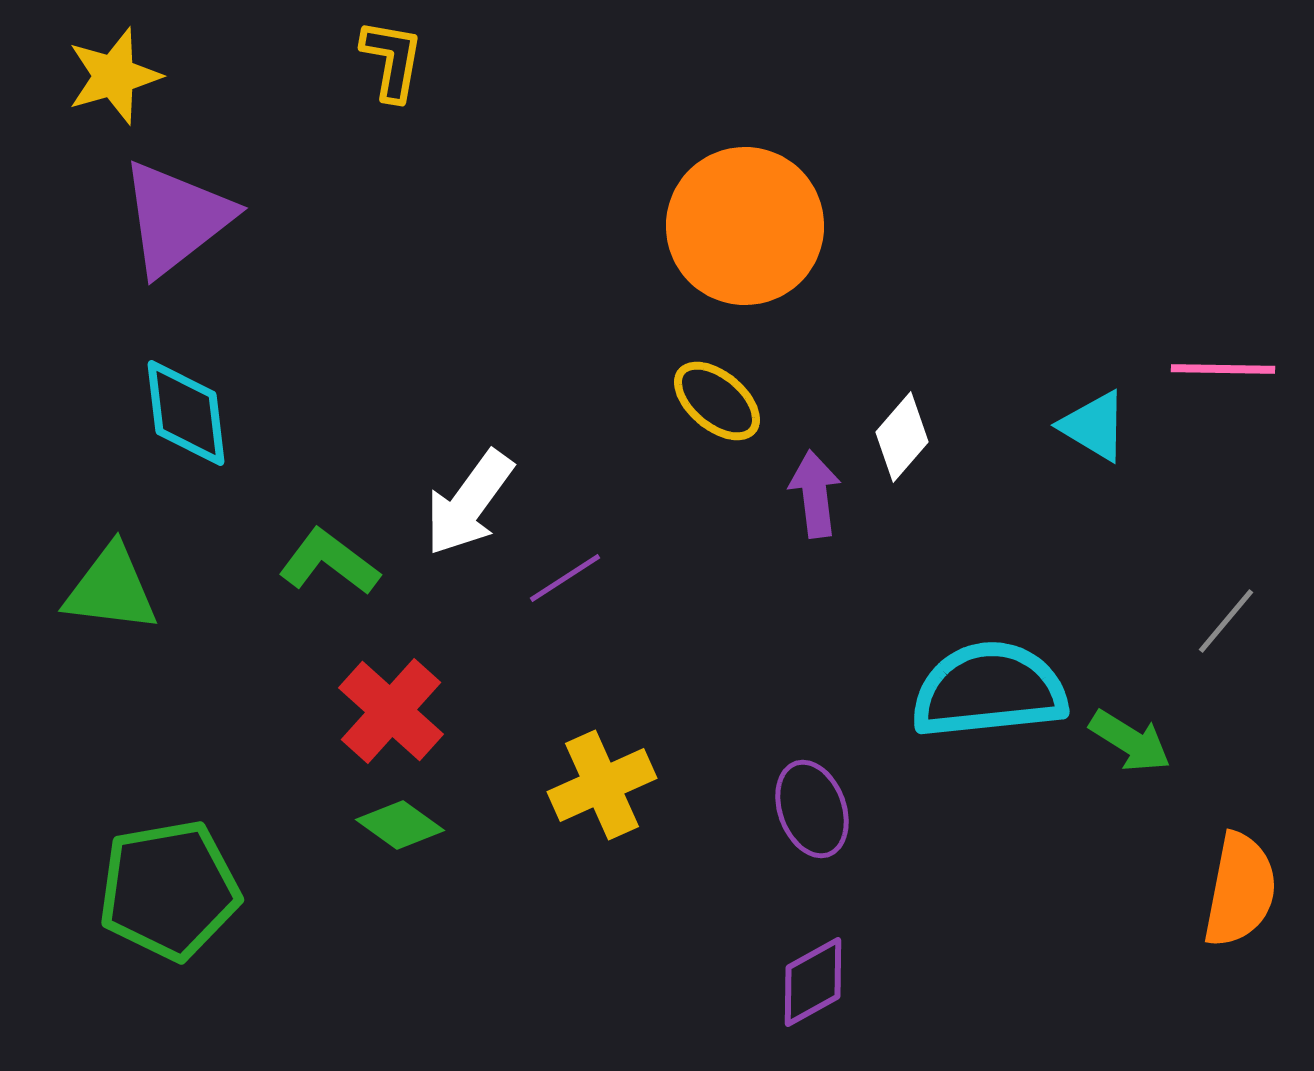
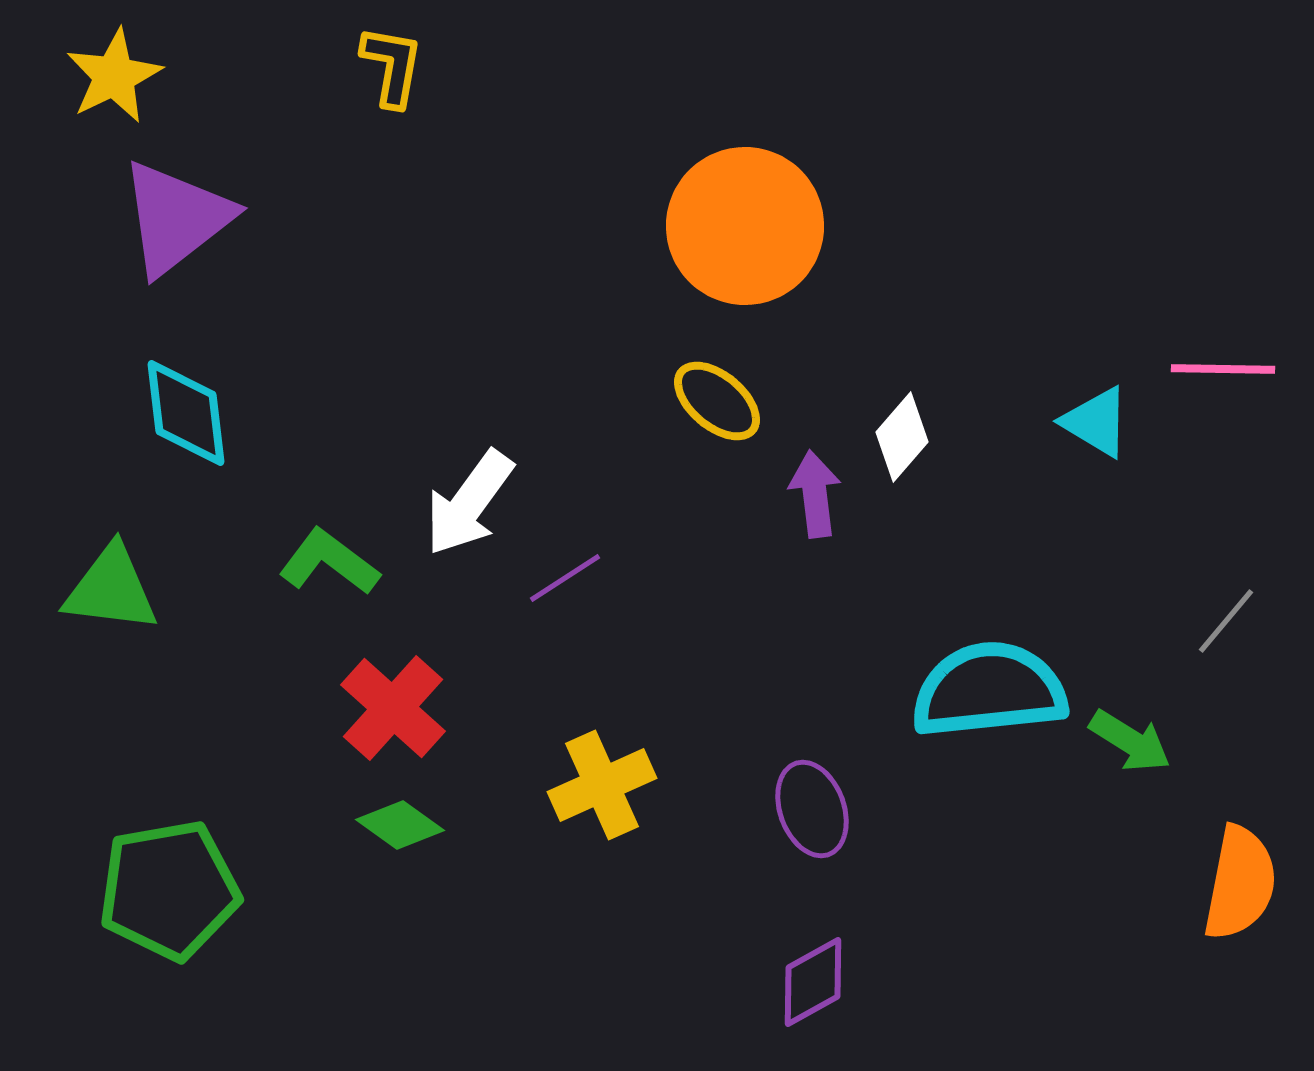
yellow L-shape: moved 6 px down
yellow star: rotated 10 degrees counterclockwise
cyan triangle: moved 2 px right, 4 px up
red cross: moved 2 px right, 3 px up
orange semicircle: moved 7 px up
